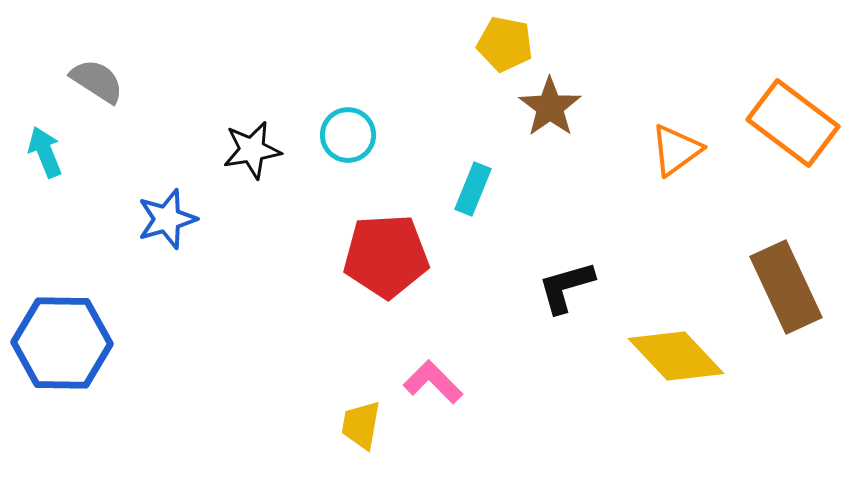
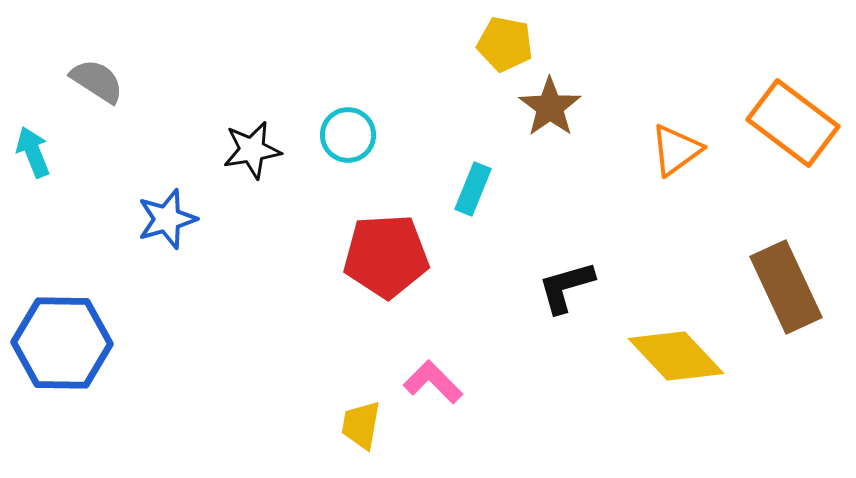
cyan arrow: moved 12 px left
